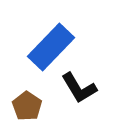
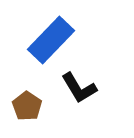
blue rectangle: moved 7 px up
